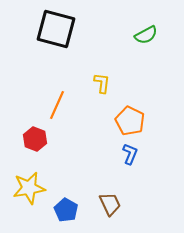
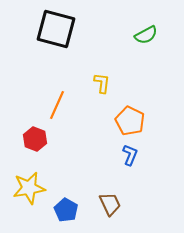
blue L-shape: moved 1 px down
